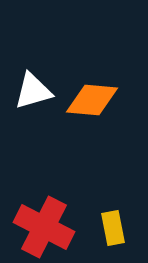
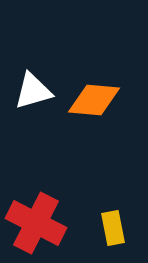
orange diamond: moved 2 px right
red cross: moved 8 px left, 4 px up
